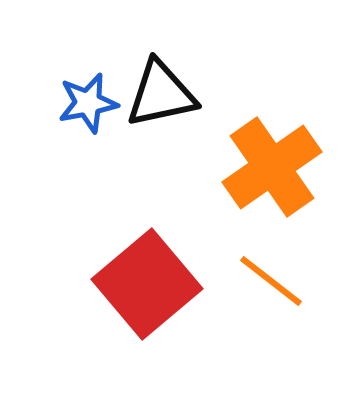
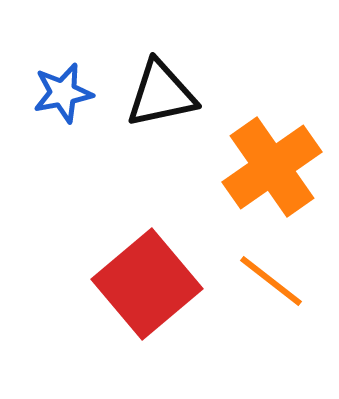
blue star: moved 25 px left, 10 px up
